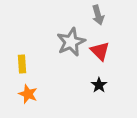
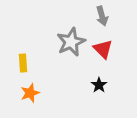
gray arrow: moved 4 px right, 1 px down
red triangle: moved 3 px right, 2 px up
yellow rectangle: moved 1 px right, 1 px up
orange star: moved 2 px right, 1 px up; rotated 30 degrees clockwise
